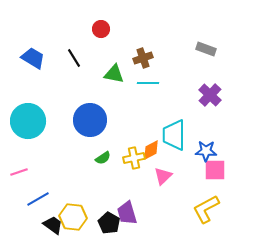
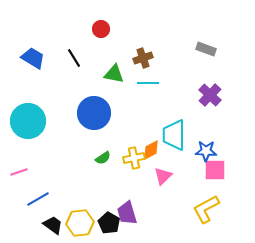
blue circle: moved 4 px right, 7 px up
yellow hexagon: moved 7 px right, 6 px down; rotated 12 degrees counterclockwise
